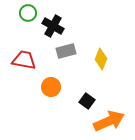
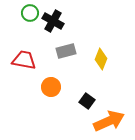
green circle: moved 2 px right
black cross: moved 5 px up
